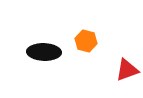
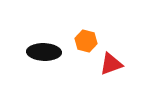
red triangle: moved 16 px left, 6 px up
